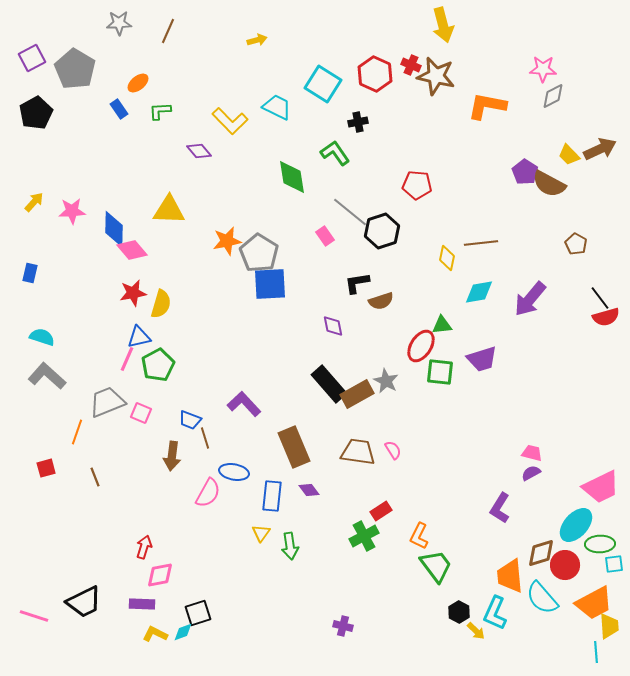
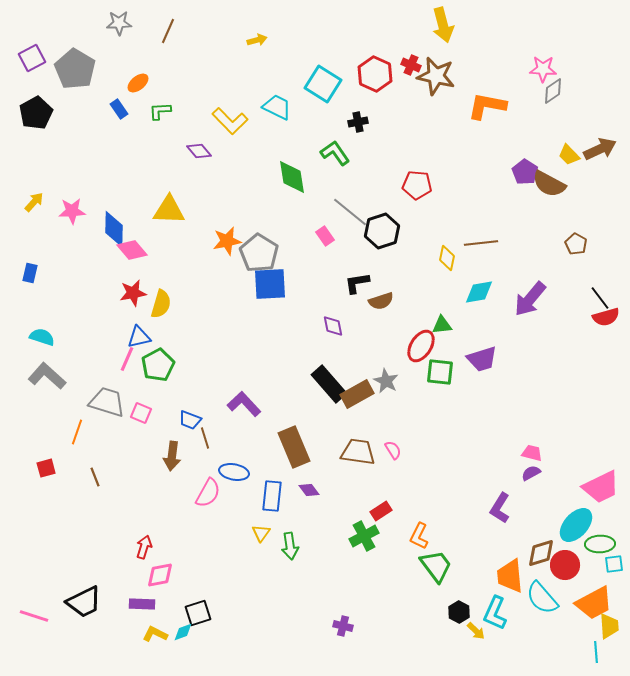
gray diamond at (553, 96): moved 5 px up; rotated 8 degrees counterclockwise
gray trapezoid at (107, 402): rotated 39 degrees clockwise
